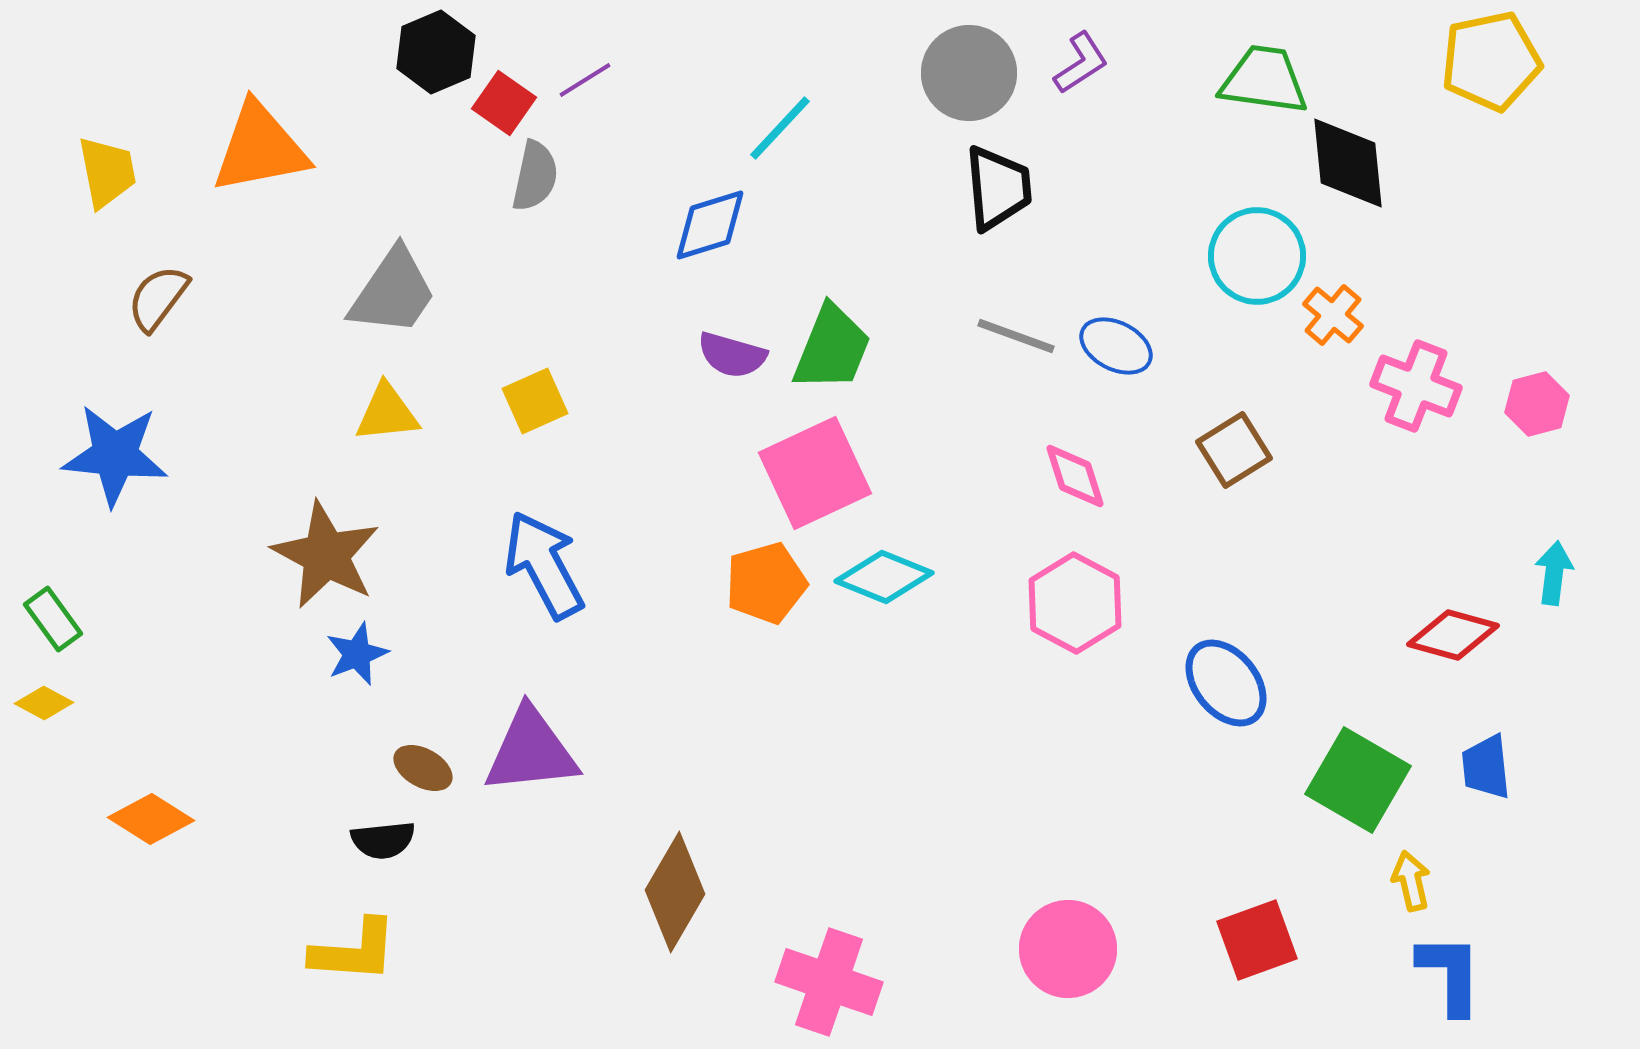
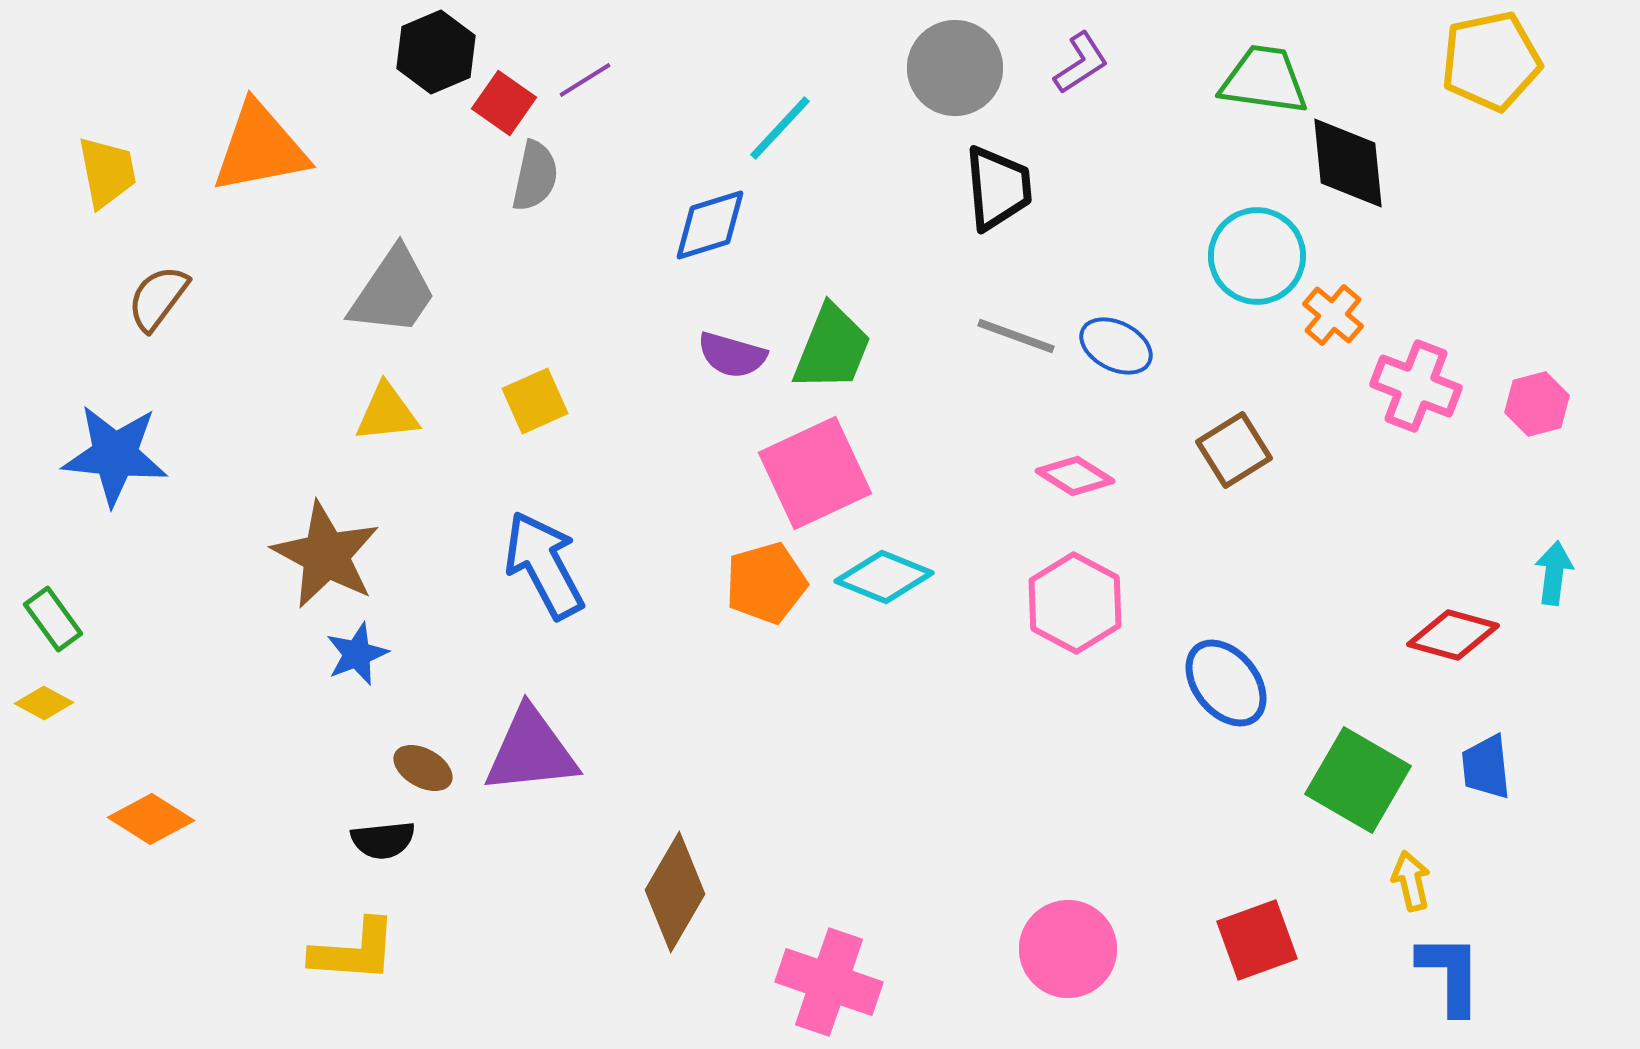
gray circle at (969, 73): moved 14 px left, 5 px up
pink diamond at (1075, 476): rotated 40 degrees counterclockwise
